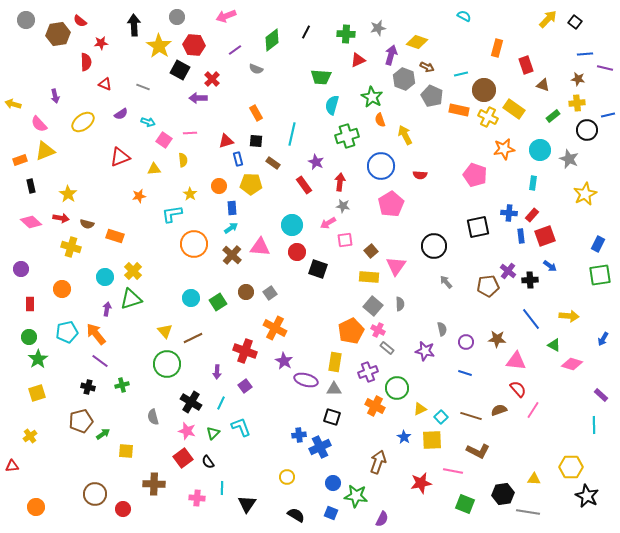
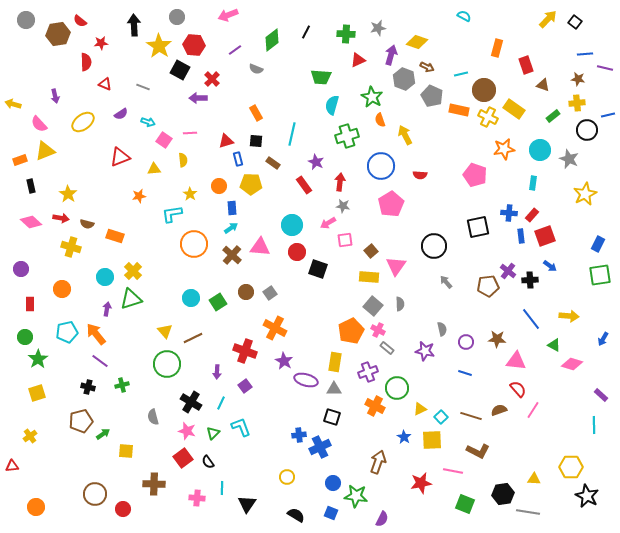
pink arrow at (226, 16): moved 2 px right, 1 px up
green circle at (29, 337): moved 4 px left
